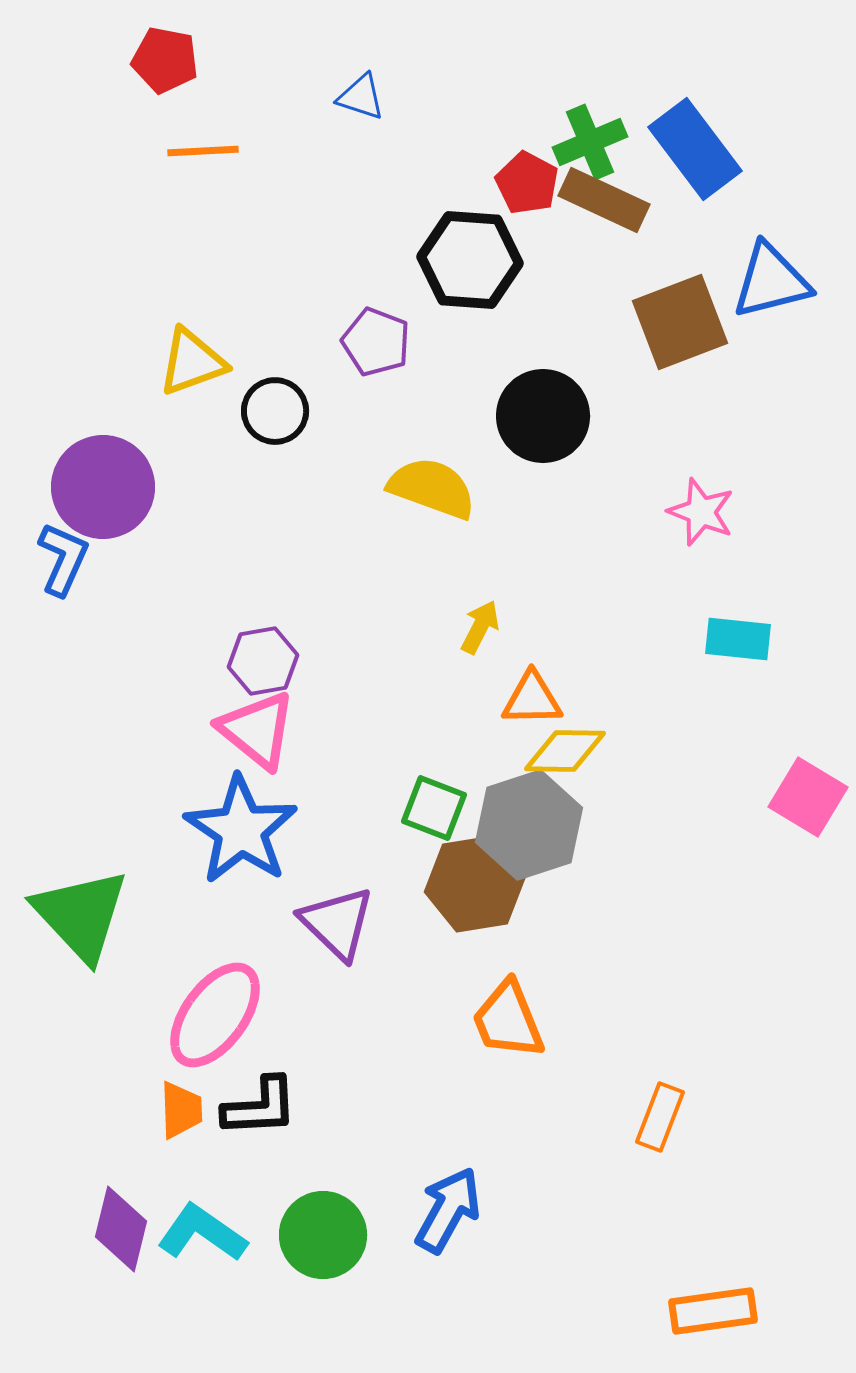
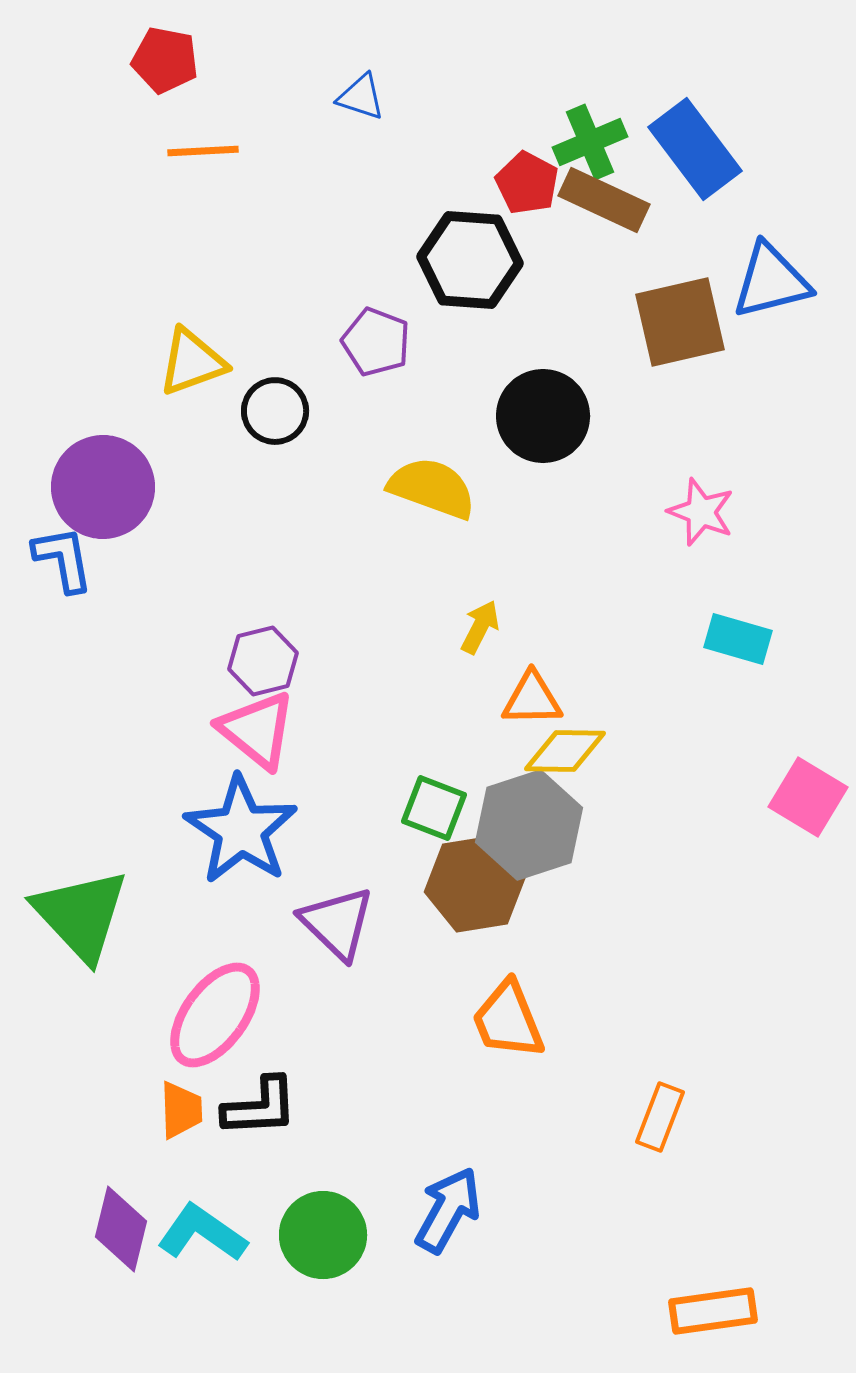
brown square at (680, 322): rotated 8 degrees clockwise
blue L-shape at (63, 559): rotated 34 degrees counterclockwise
cyan rectangle at (738, 639): rotated 10 degrees clockwise
purple hexagon at (263, 661): rotated 4 degrees counterclockwise
